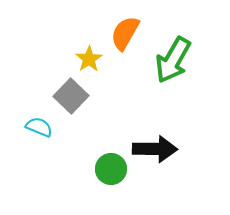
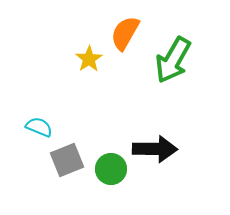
gray square: moved 4 px left, 64 px down; rotated 24 degrees clockwise
